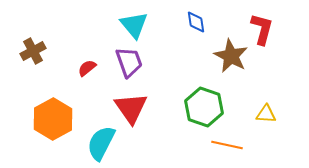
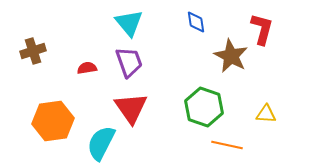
cyan triangle: moved 5 px left, 2 px up
brown cross: rotated 10 degrees clockwise
red semicircle: rotated 30 degrees clockwise
orange hexagon: moved 2 px down; rotated 21 degrees clockwise
